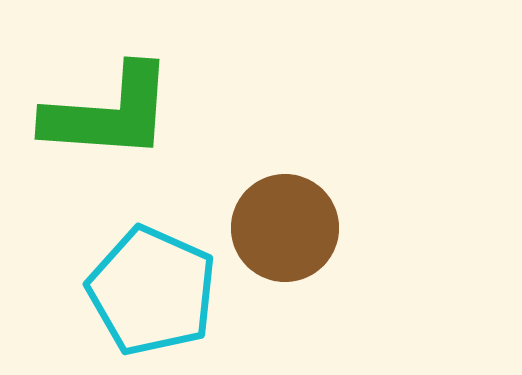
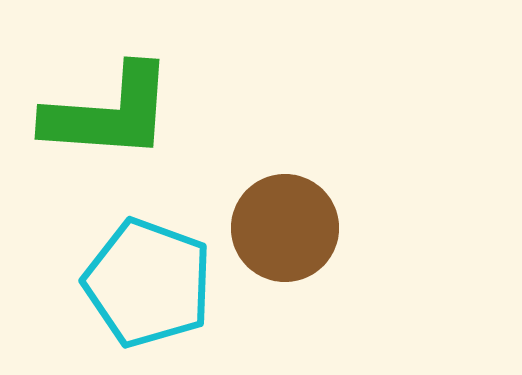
cyan pentagon: moved 4 px left, 8 px up; rotated 4 degrees counterclockwise
